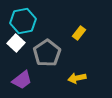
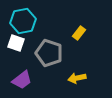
white square: rotated 24 degrees counterclockwise
gray pentagon: moved 2 px right; rotated 20 degrees counterclockwise
